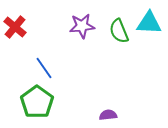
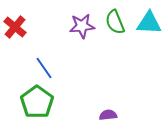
green semicircle: moved 4 px left, 9 px up
